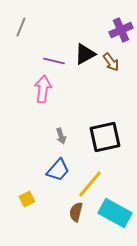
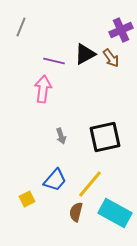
brown arrow: moved 4 px up
blue trapezoid: moved 3 px left, 10 px down
